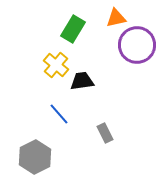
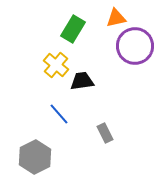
purple circle: moved 2 px left, 1 px down
